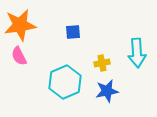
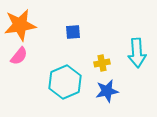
pink semicircle: rotated 114 degrees counterclockwise
